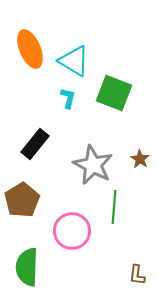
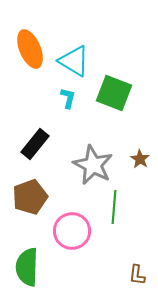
brown pentagon: moved 8 px right, 3 px up; rotated 12 degrees clockwise
